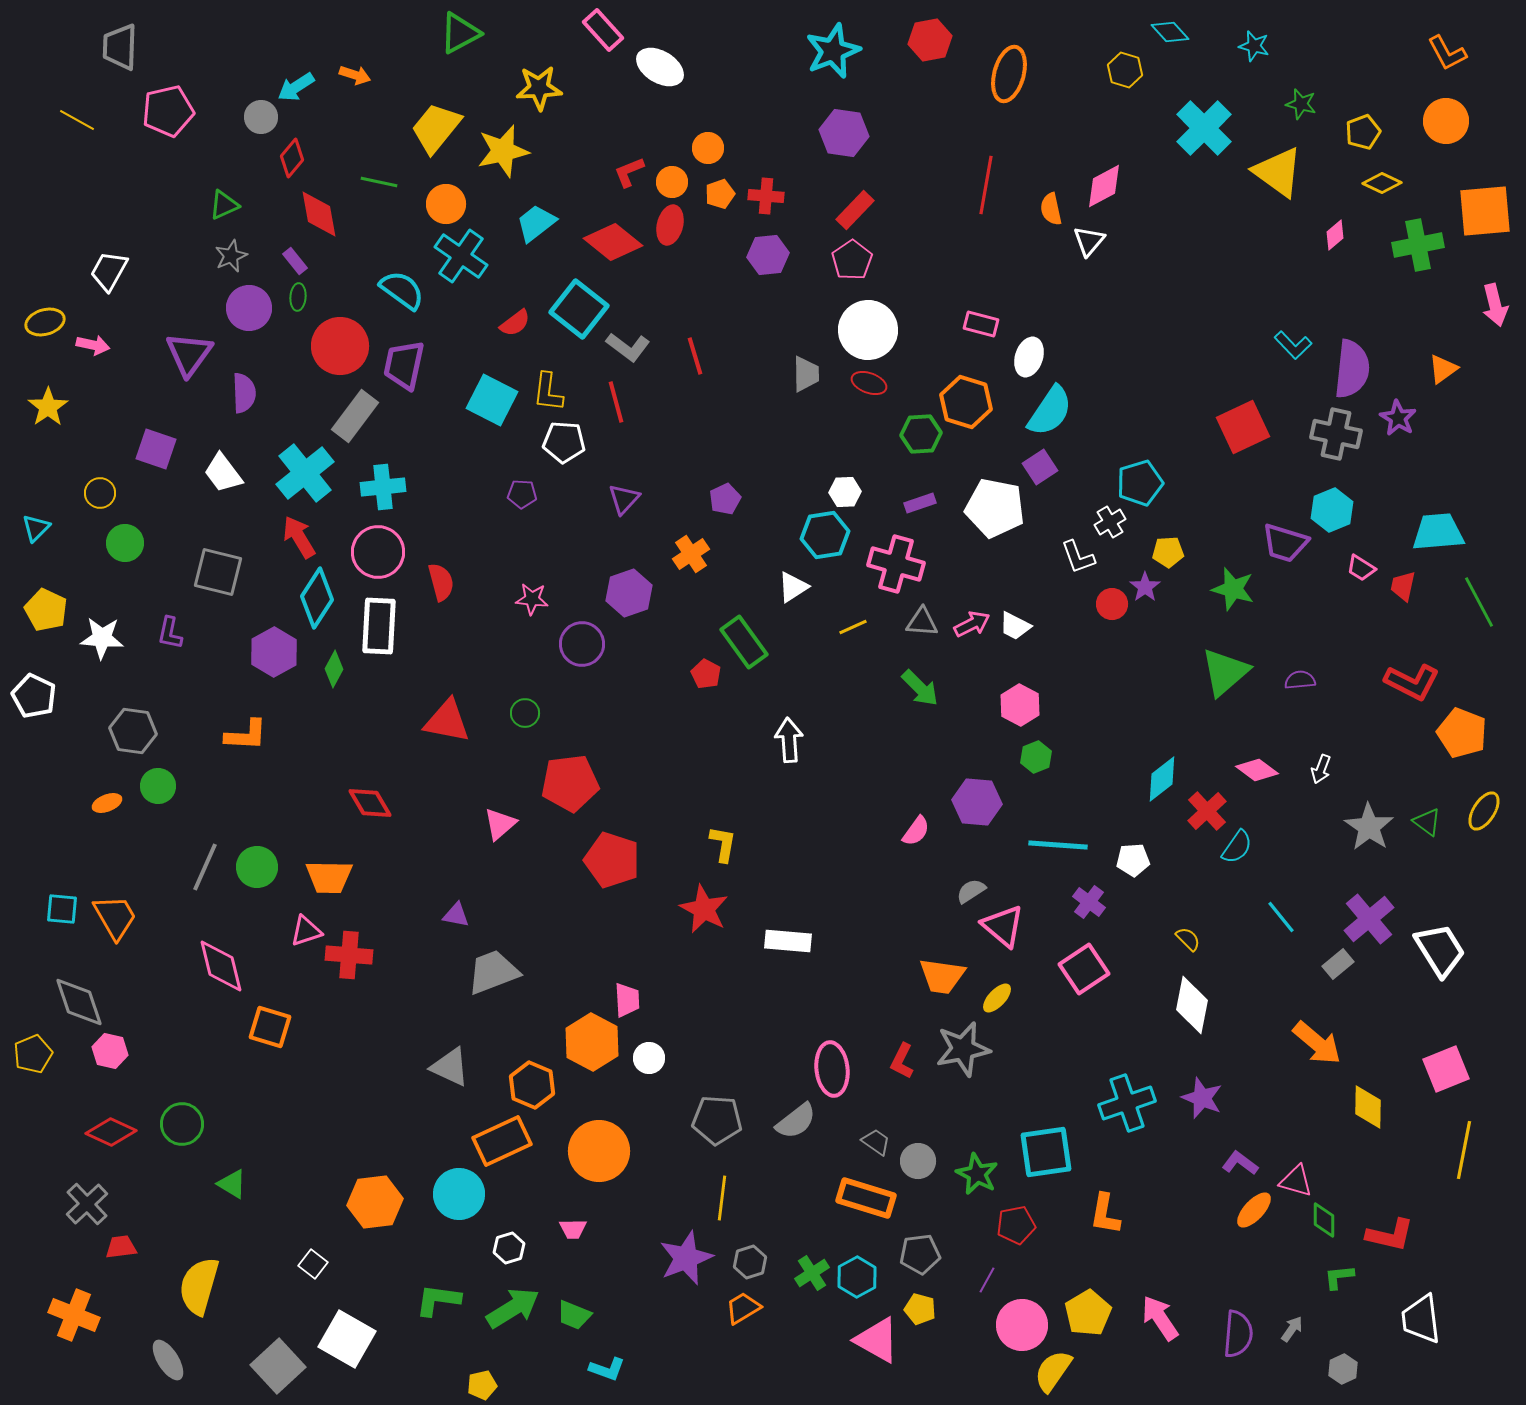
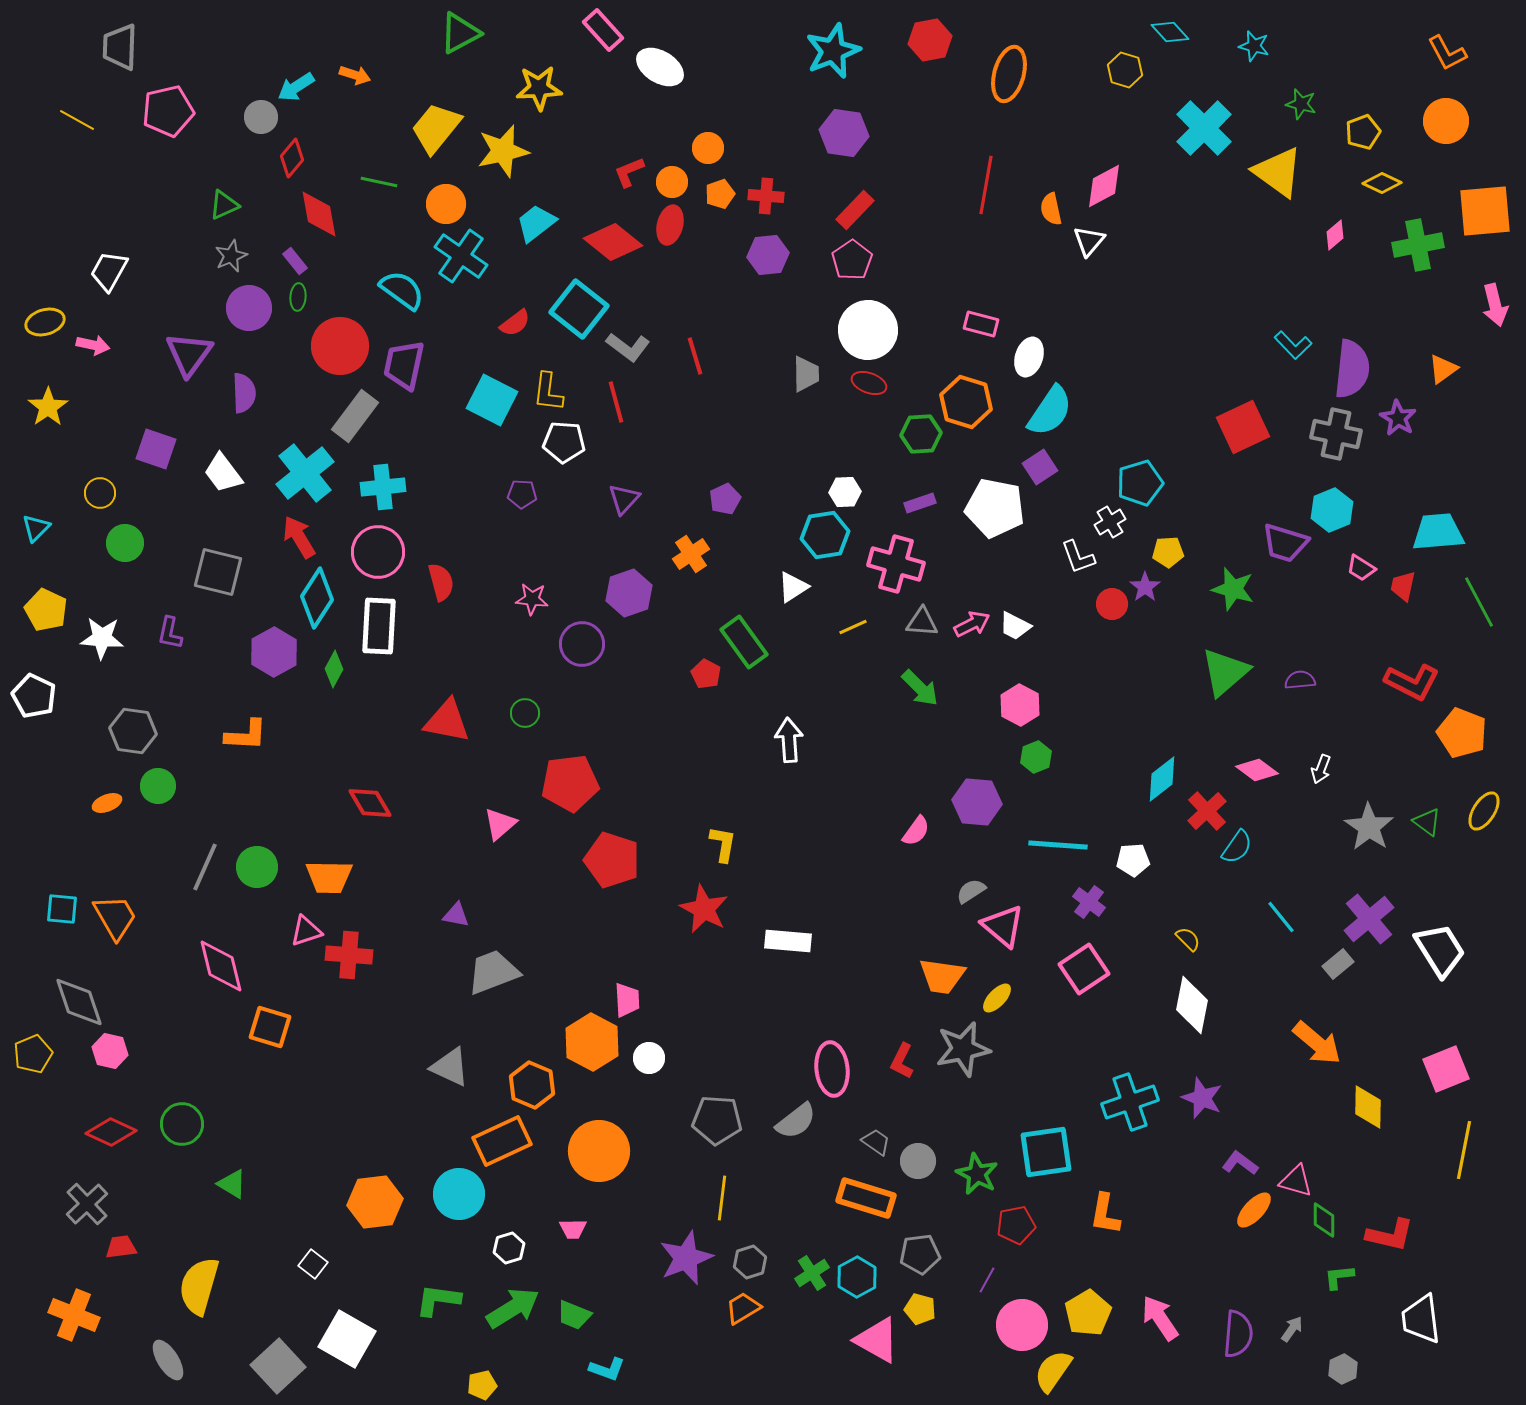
cyan cross at (1127, 1103): moved 3 px right, 1 px up
